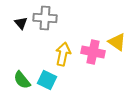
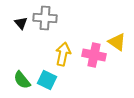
pink cross: moved 1 px right, 3 px down
